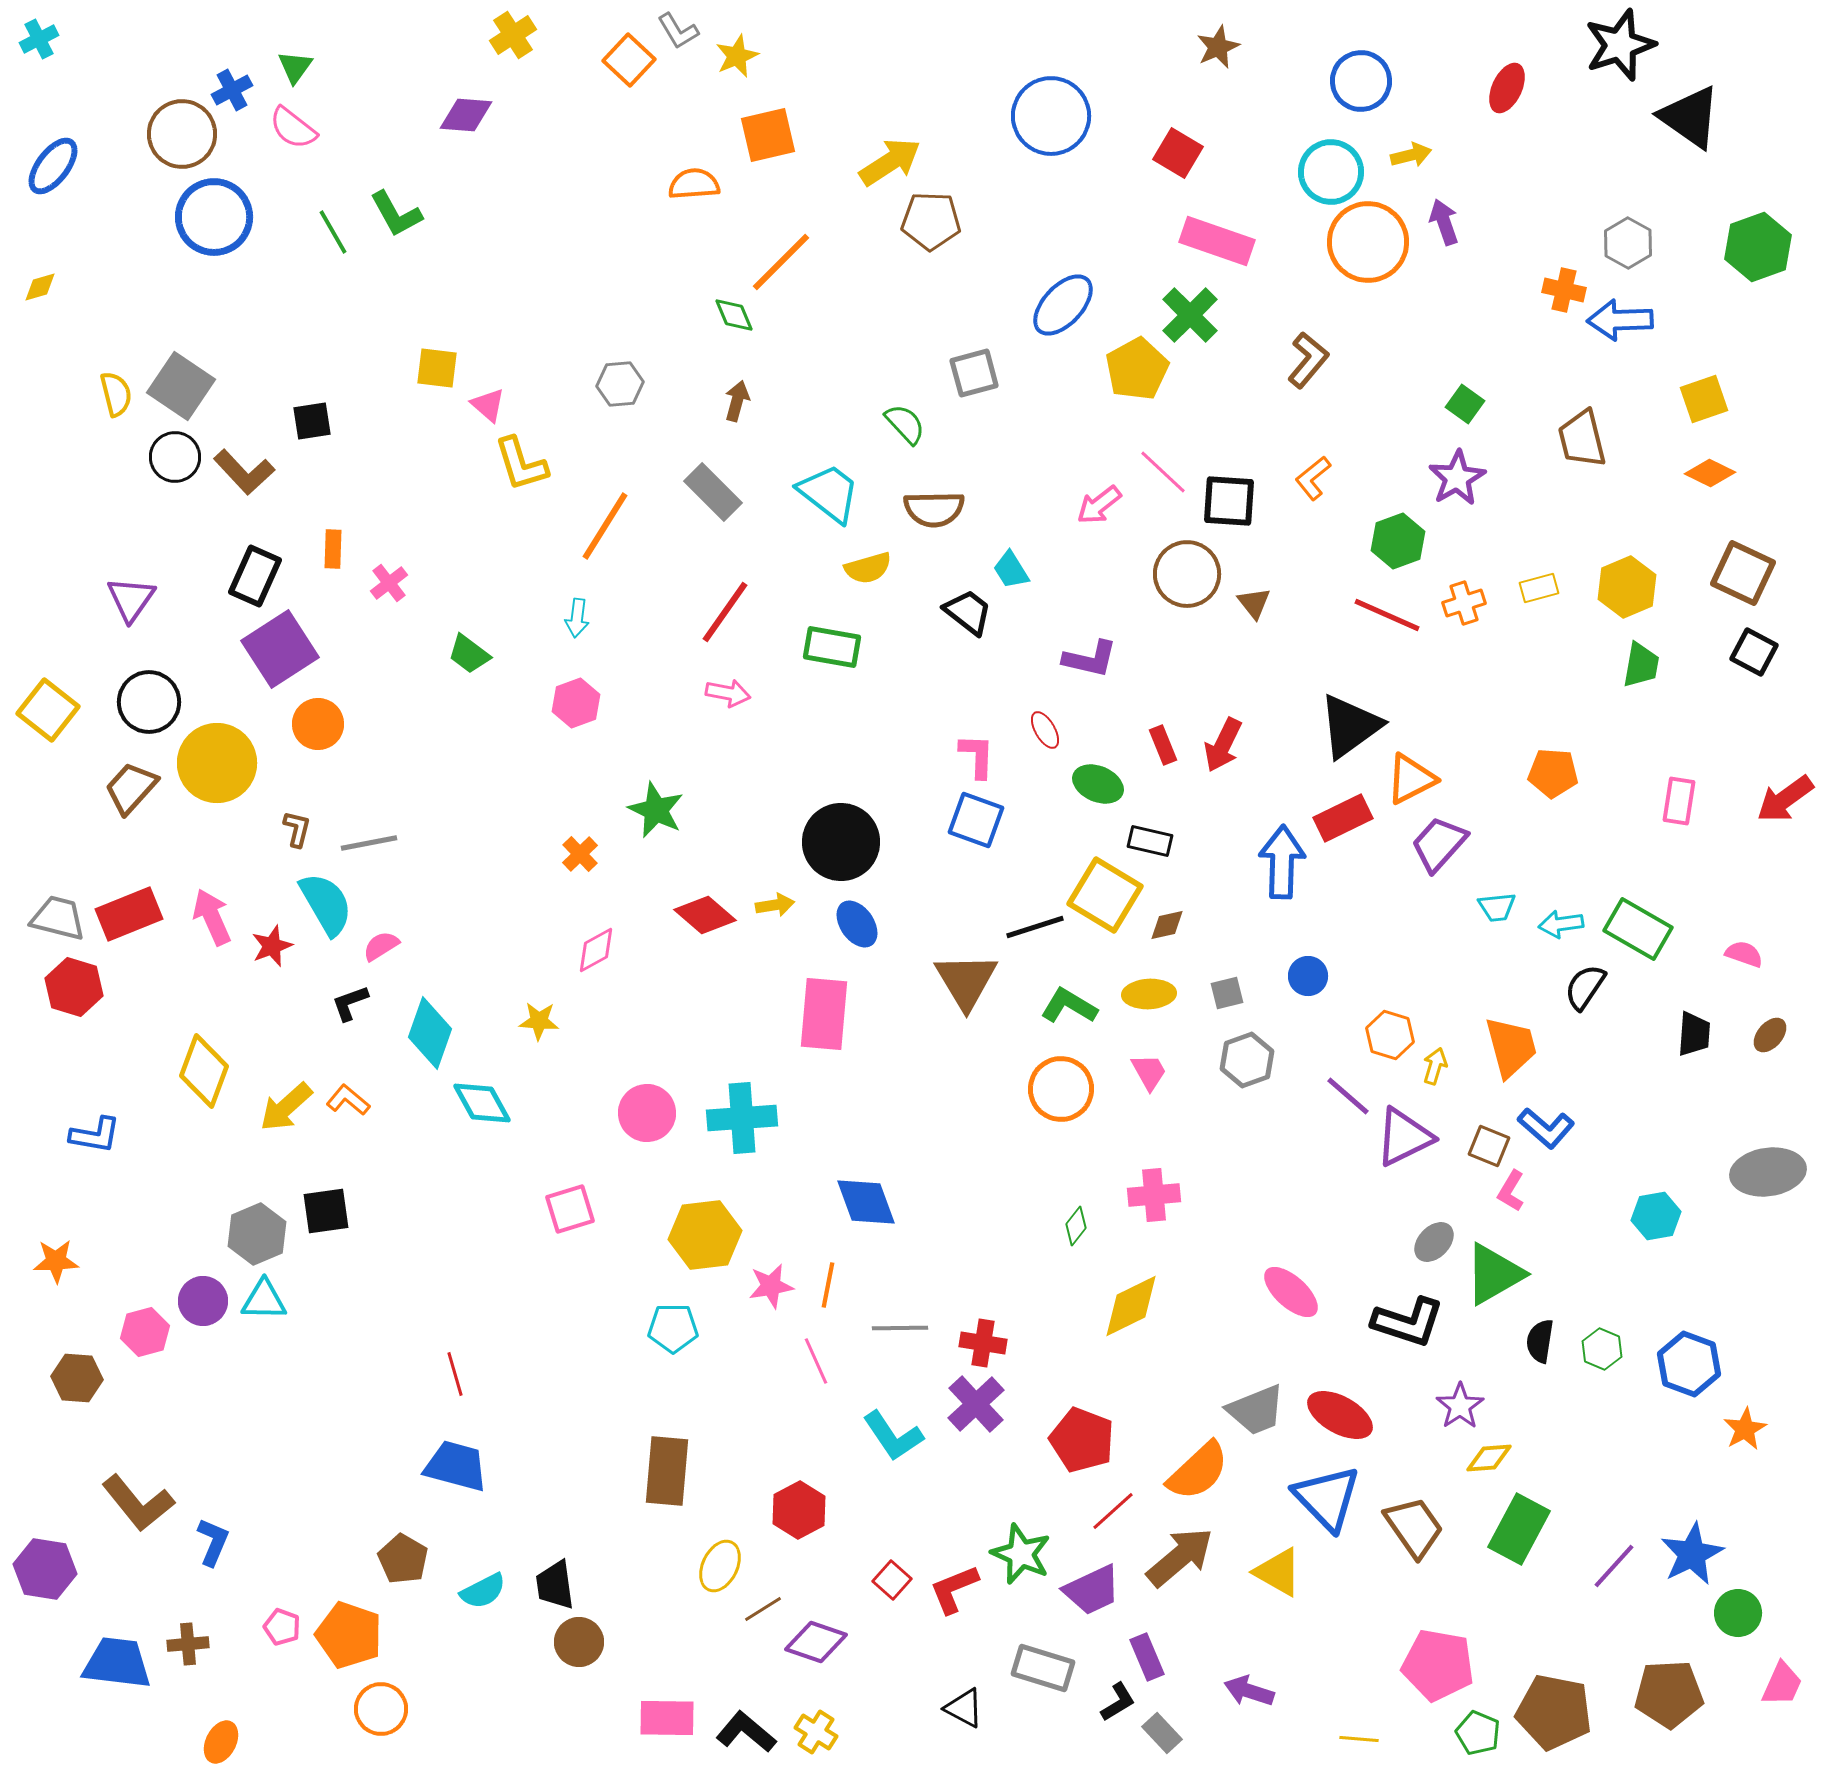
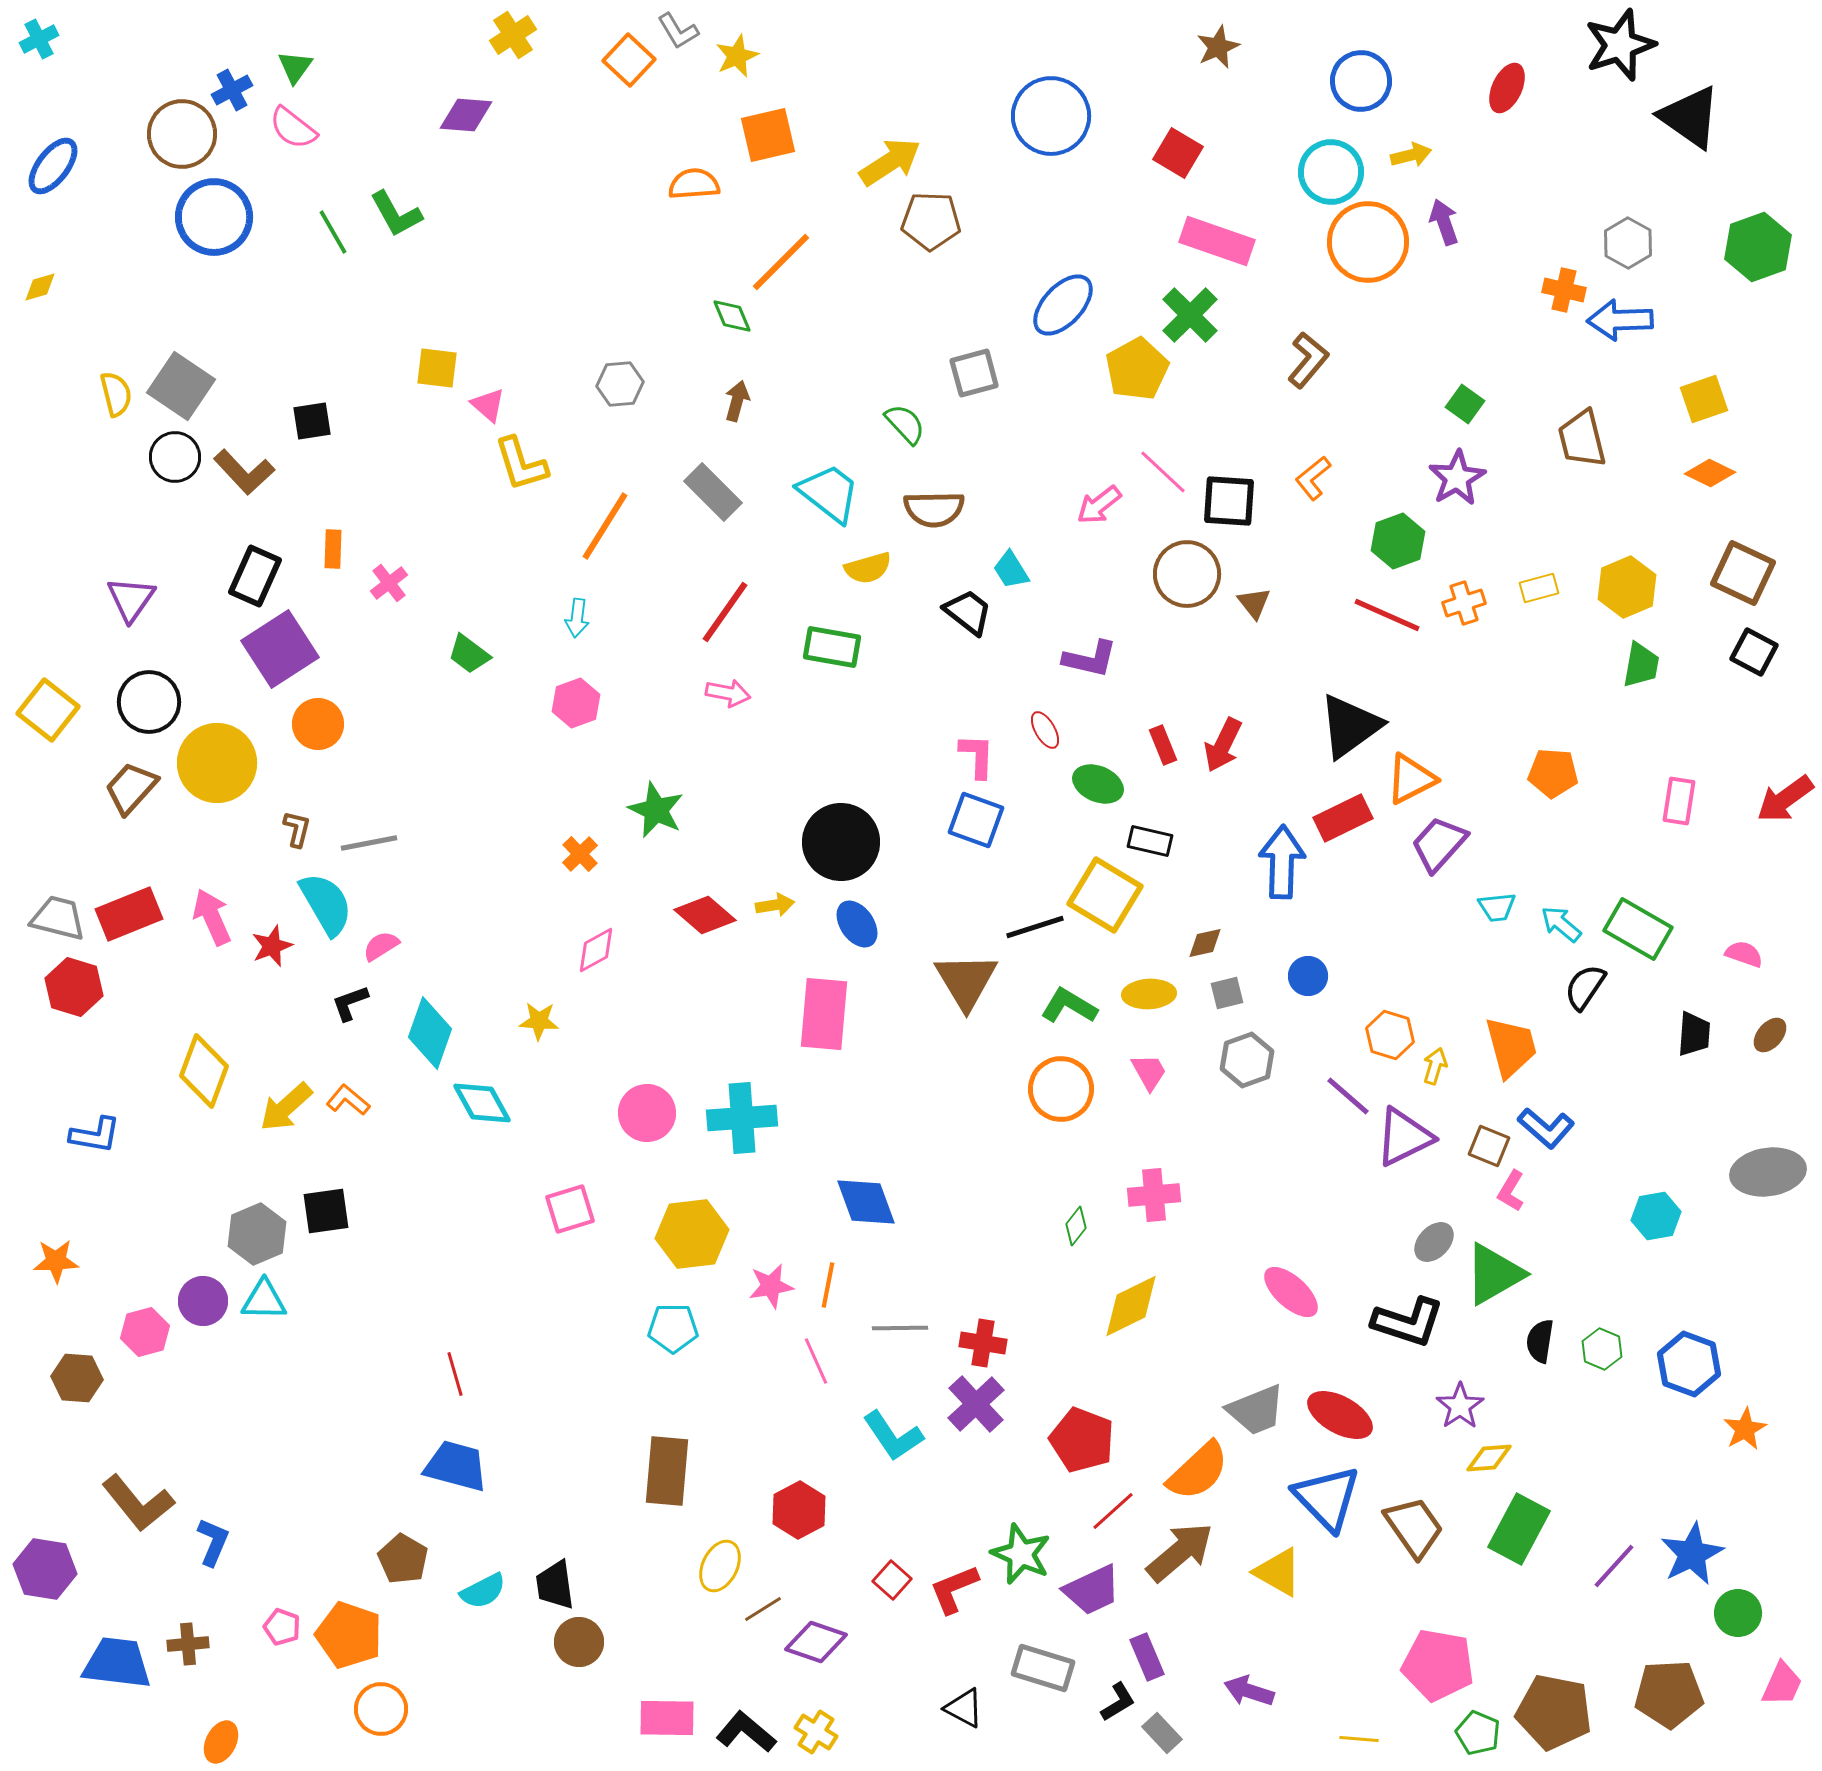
green diamond at (734, 315): moved 2 px left, 1 px down
cyan arrow at (1561, 924): rotated 48 degrees clockwise
brown diamond at (1167, 925): moved 38 px right, 18 px down
yellow hexagon at (705, 1235): moved 13 px left, 1 px up
brown arrow at (1180, 1557): moved 5 px up
